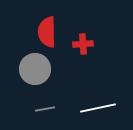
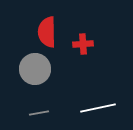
gray line: moved 6 px left, 4 px down
